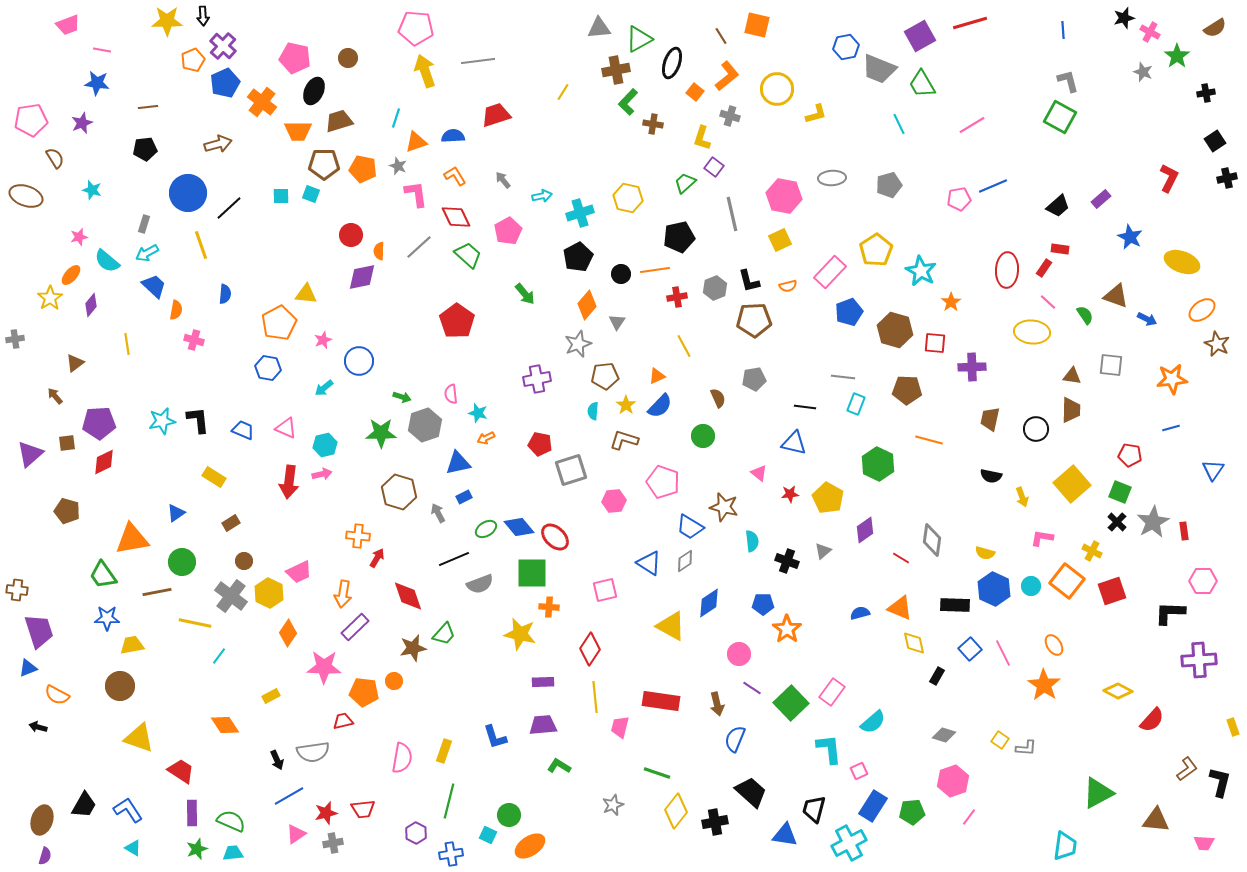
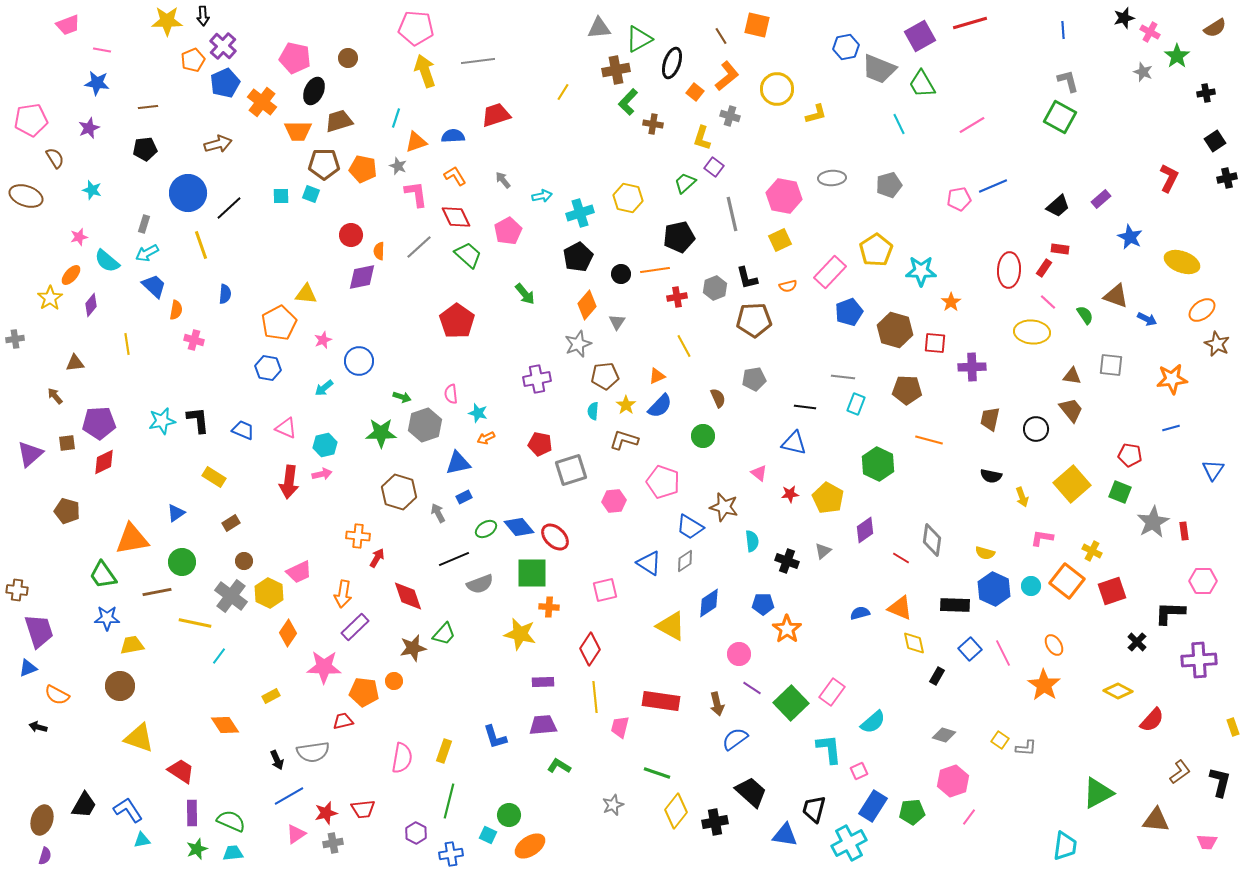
purple star at (82, 123): moved 7 px right, 5 px down
red ellipse at (1007, 270): moved 2 px right
cyan star at (921, 271): rotated 28 degrees counterclockwise
black L-shape at (749, 281): moved 2 px left, 3 px up
brown triangle at (75, 363): rotated 30 degrees clockwise
brown trapezoid at (1071, 410): rotated 40 degrees counterclockwise
black cross at (1117, 522): moved 20 px right, 120 px down
blue semicircle at (735, 739): rotated 32 degrees clockwise
brown L-shape at (1187, 769): moved 7 px left, 3 px down
pink trapezoid at (1204, 843): moved 3 px right, 1 px up
cyan triangle at (133, 848): moved 9 px right, 8 px up; rotated 42 degrees counterclockwise
